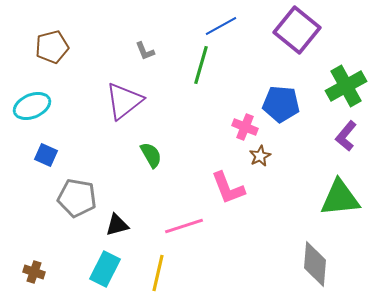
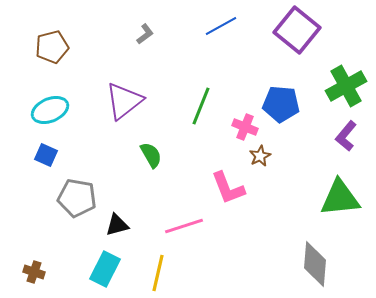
gray L-shape: moved 17 px up; rotated 105 degrees counterclockwise
green line: moved 41 px down; rotated 6 degrees clockwise
cyan ellipse: moved 18 px right, 4 px down
